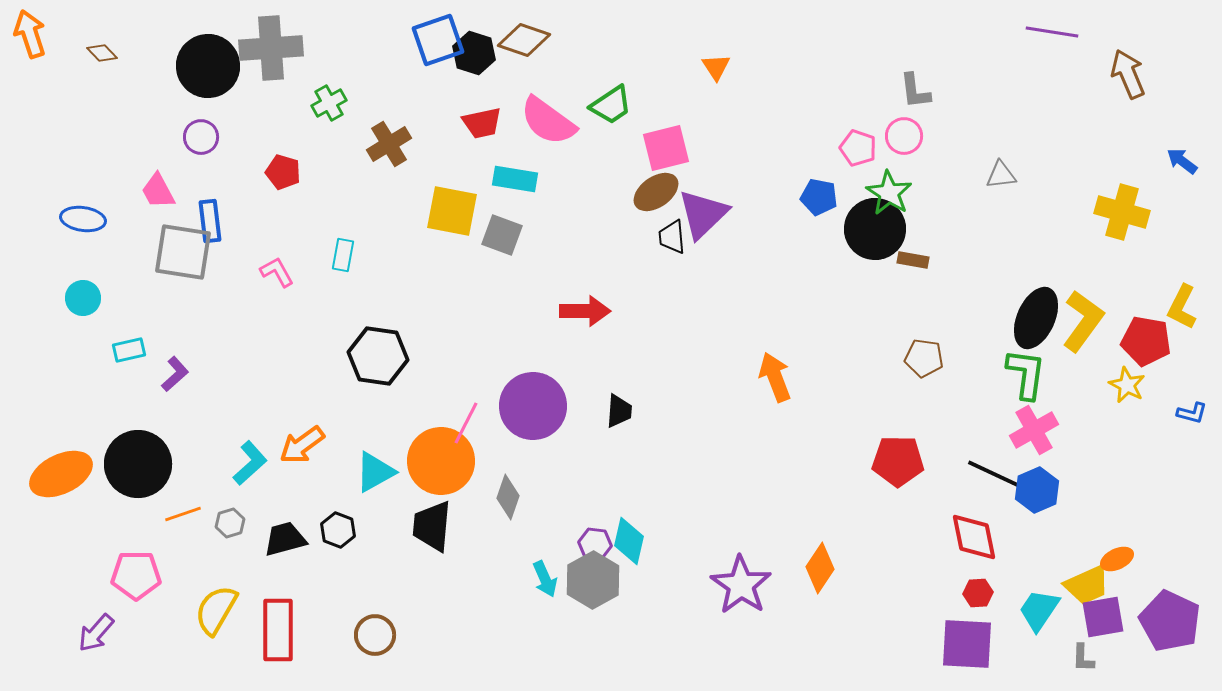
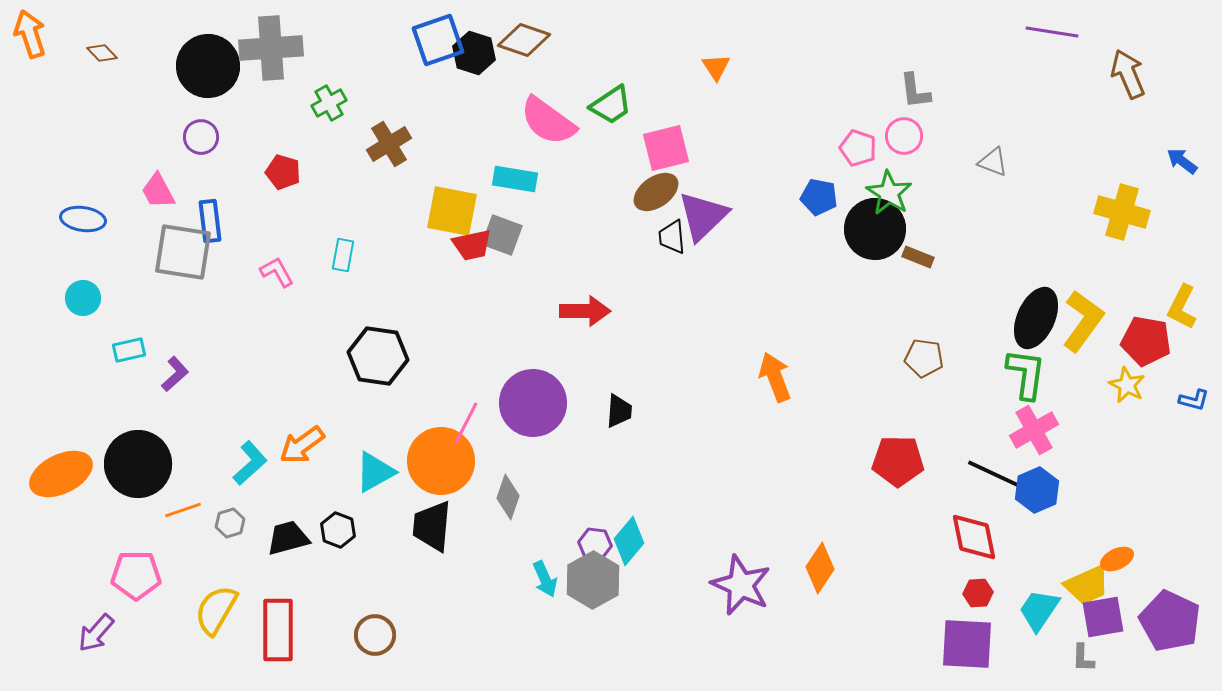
red trapezoid at (482, 123): moved 10 px left, 122 px down
gray triangle at (1001, 175): moved 8 px left, 13 px up; rotated 28 degrees clockwise
purple triangle at (703, 214): moved 2 px down
brown rectangle at (913, 260): moved 5 px right, 3 px up; rotated 12 degrees clockwise
purple circle at (533, 406): moved 3 px up
blue L-shape at (1192, 413): moved 2 px right, 13 px up
orange line at (183, 514): moved 4 px up
black trapezoid at (285, 539): moved 3 px right, 1 px up
cyan diamond at (629, 541): rotated 27 degrees clockwise
purple star at (741, 585): rotated 10 degrees counterclockwise
